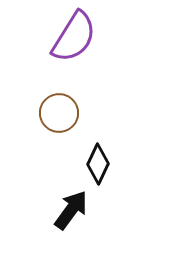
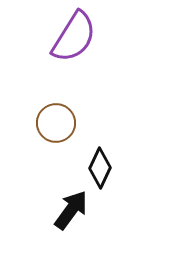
brown circle: moved 3 px left, 10 px down
black diamond: moved 2 px right, 4 px down
